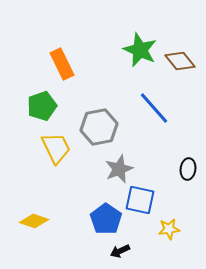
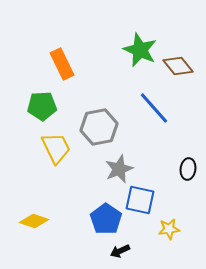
brown diamond: moved 2 px left, 5 px down
green pentagon: rotated 16 degrees clockwise
